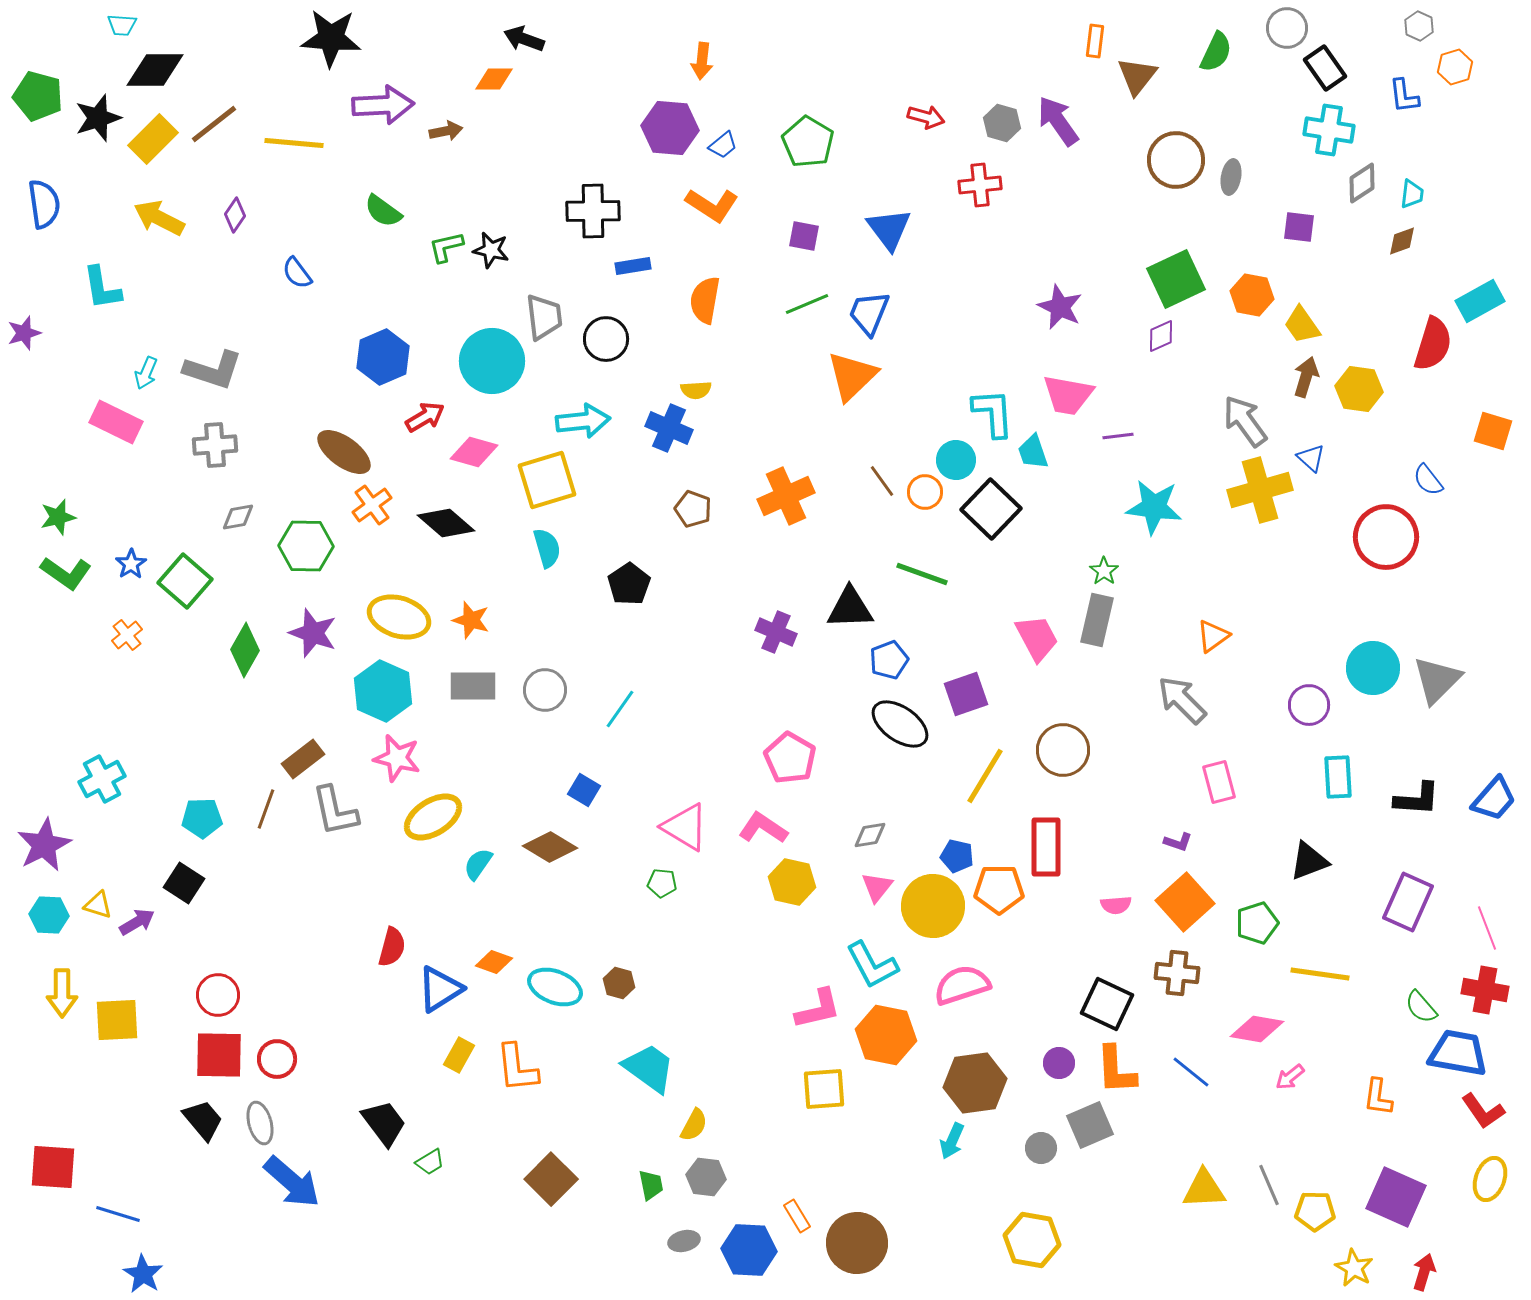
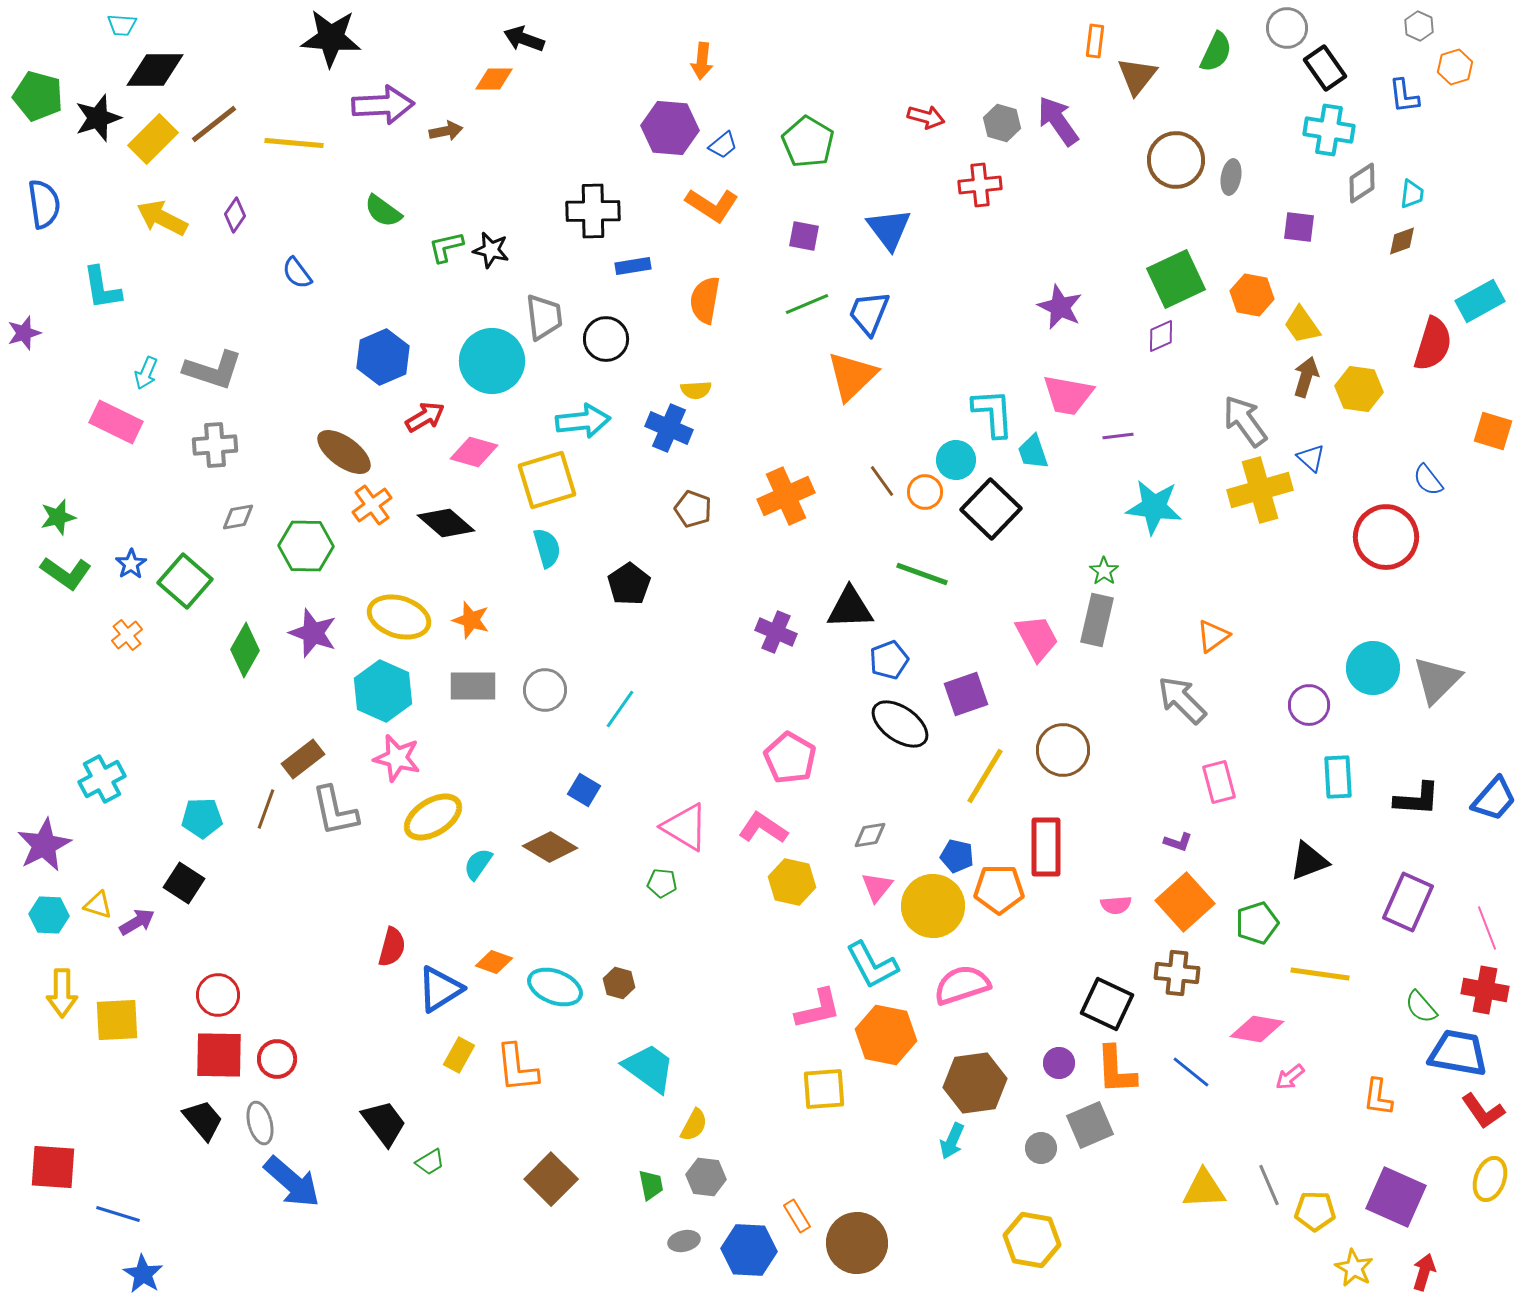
yellow arrow at (159, 218): moved 3 px right
